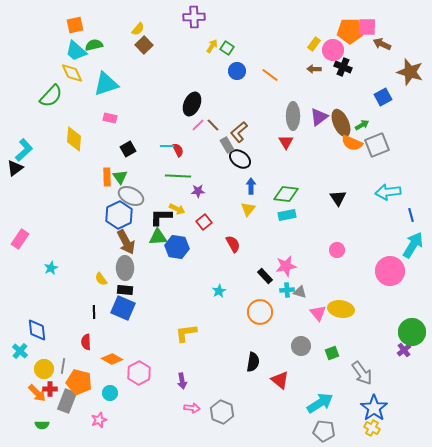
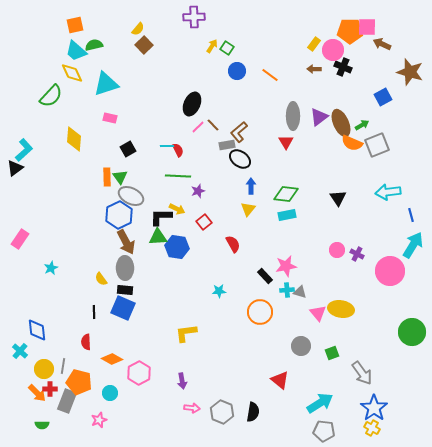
pink line at (198, 125): moved 2 px down
gray rectangle at (227, 145): rotated 70 degrees counterclockwise
purple star at (198, 191): rotated 16 degrees counterclockwise
cyan star at (219, 291): rotated 24 degrees clockwise
purple cross at (404, 350): moved 47 px left, 96 px up; rotated 24 degrees counterclockwise
black semicircle at (253, 362): moved 50 px down
